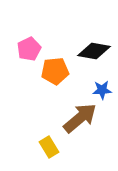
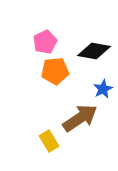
pink pentagon: moved 16 px right, 7 px up
blue star: moved 1 px right, 1 px up; rotated 24 degrees counterclockwise
brown arrow: rotated 6 degrees clockwise
yellow rectangle: moved 6 px up
